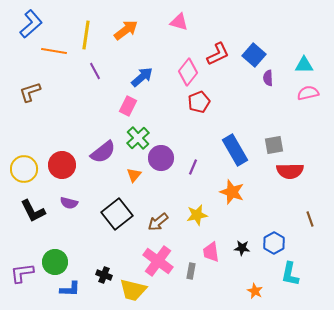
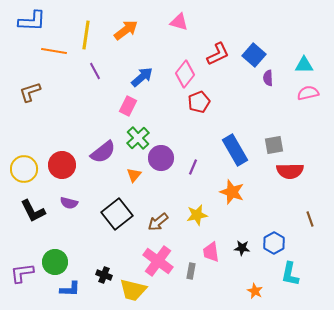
blue L-shape at (31, 24): moved 1 px right, 3 px up; rotated 44 degrees clockwise
pink diamond at (188, 72): moved 3 px left, 2 px down
